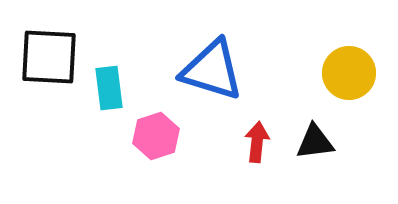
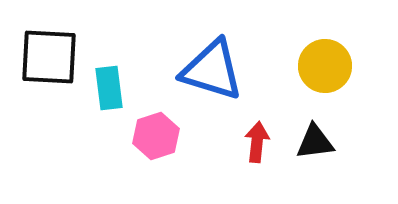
yellow circle: moved 24 px left, 7 px up
